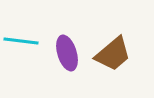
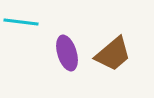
cyan line: moved 19 px up
